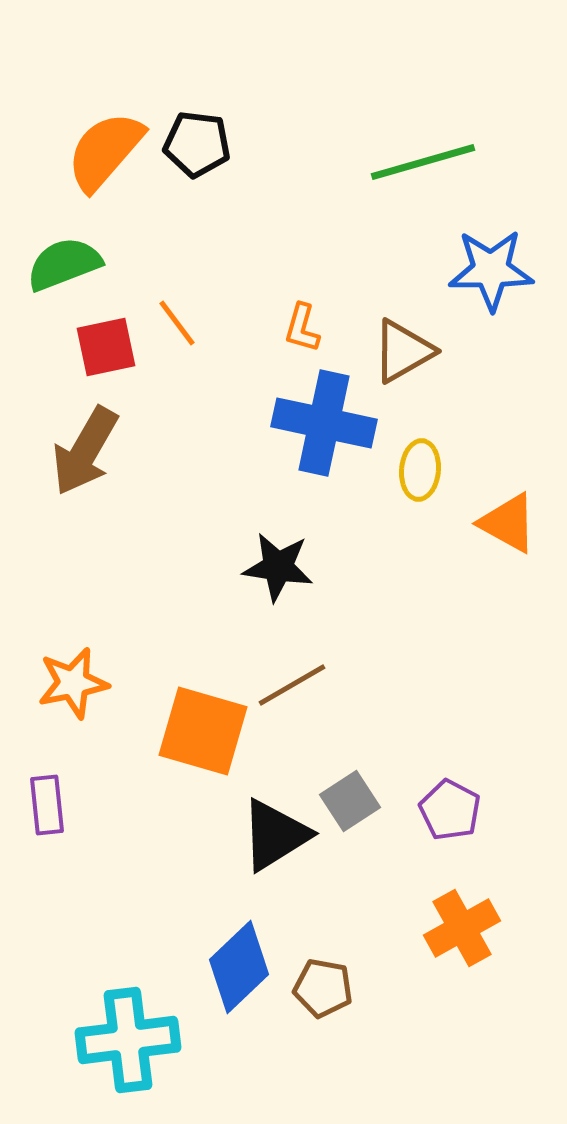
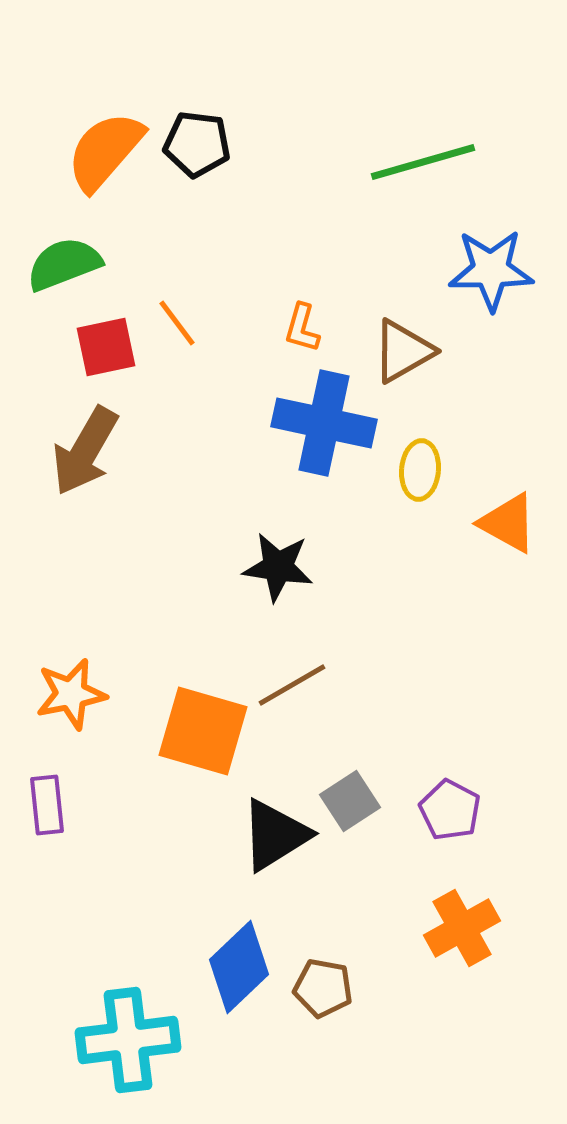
orange star: moved 2 px left, 11 px down
